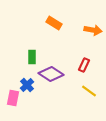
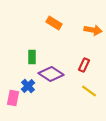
blue cross: moved 1 px right, 1 px down
